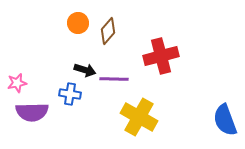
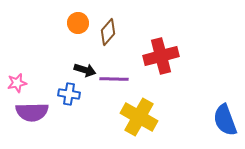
brown diamond: moved 1 px down
blue cross: moved 1 px left
